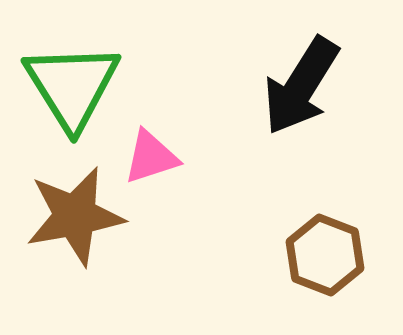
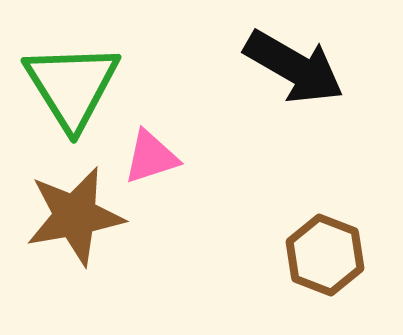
black arrow: moved 7 px left, 19 px up; rotated 92 degrees counterclockwise
